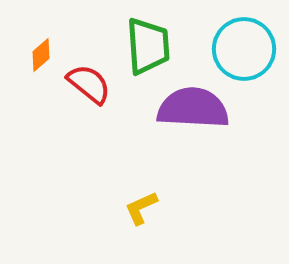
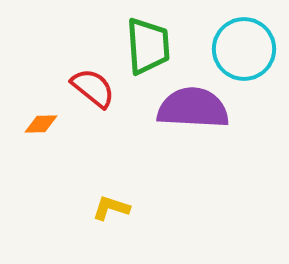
orange diamond: moved 69 px down; rotated 40 degrees clockwise
red semicircle: moved 4 px right, 4 px down
yellow L-shape: moved 30 px left; rotated 42 degrees clockwise
